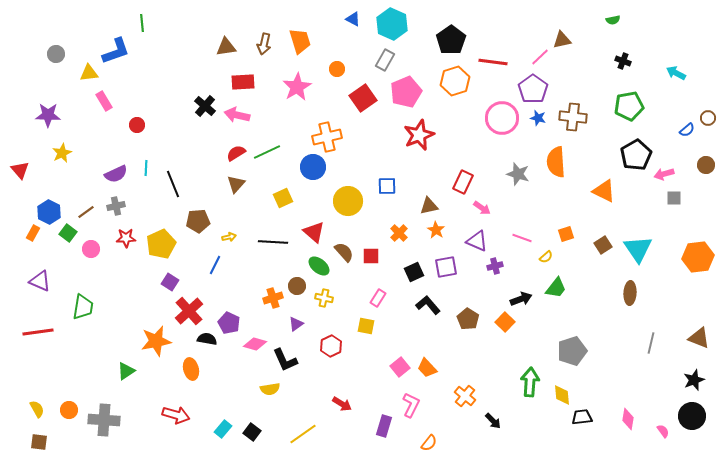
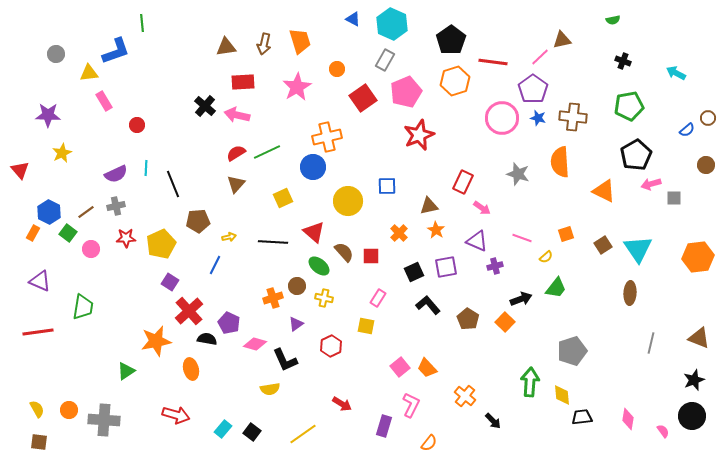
orange semicircle at (556, 162): moved 4 px right
pink arrow at (664, 174): moved 13 px left, 10 px down
